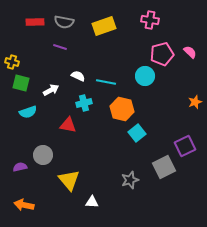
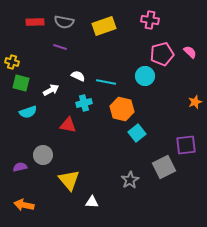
purple square: moved 1 px right, 1 px up; rotated 20 degrees clockwise
gray star: rotated 12 degrees counterclockwise
